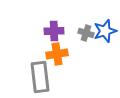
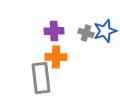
orange cross: moved 1 px left, 3 px down; rotated 10 degrees clockwise
gray rectangle: moved 1 px right, 1 px down
